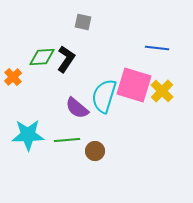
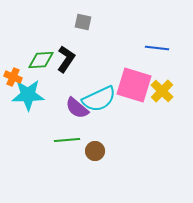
green diamond: moved 1 px left, 3 px down
orange cross: rotated 24 degrees counterclockwise
cyan semicircle: moved 5 px left, 3 px down; rotated 132 degrees counterclockwise
cyan star: moved 40 px up
